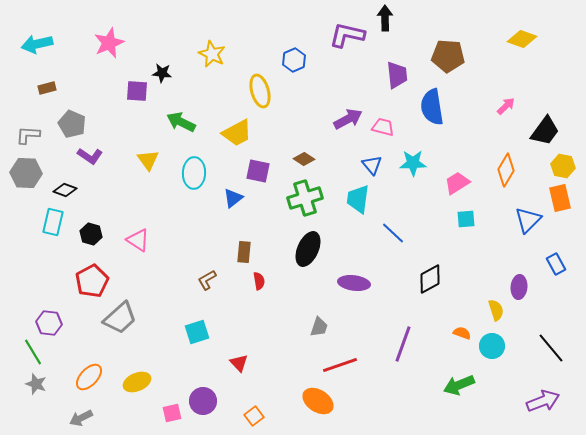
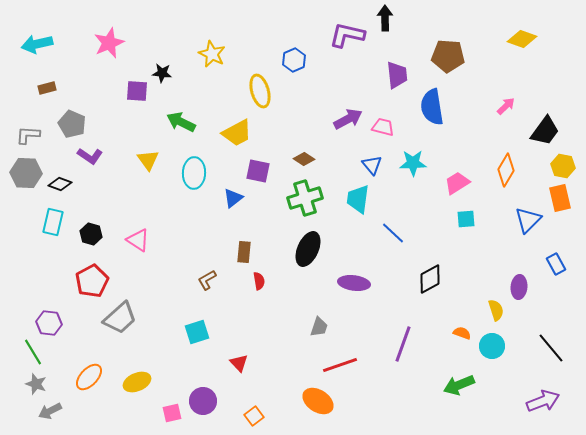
black diamond at (65, 190): moved 5 px left, 6 px up
gray arrow at (81, 418): moved 31 px left, 7 px up
